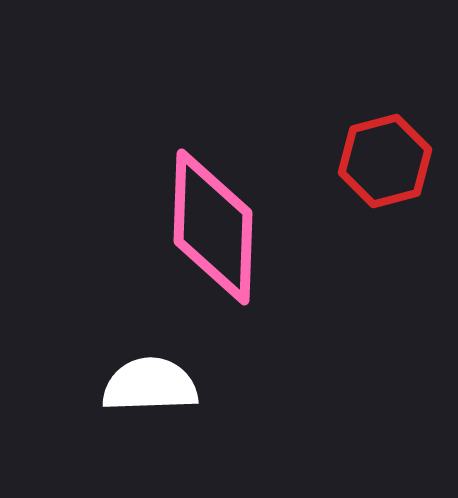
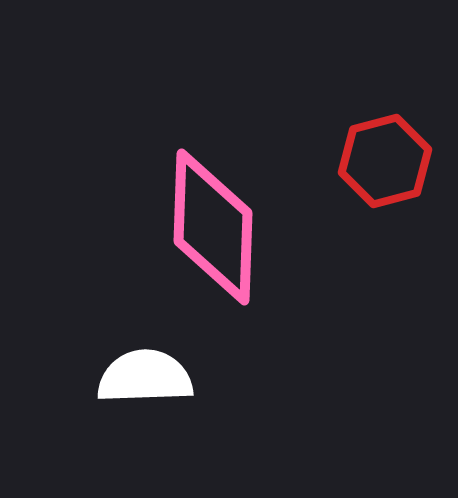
white semicircle: moved 5 px left, 8 px up
